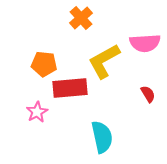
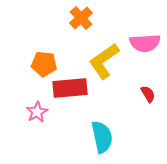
yellow L-shape: rotated 6 degrees counterclockwise
